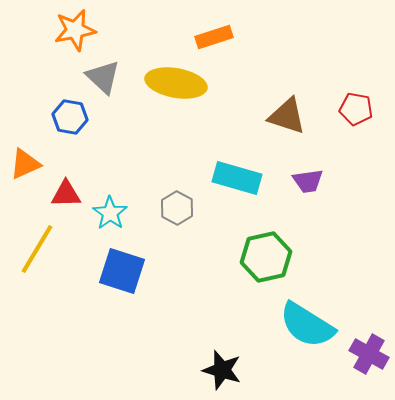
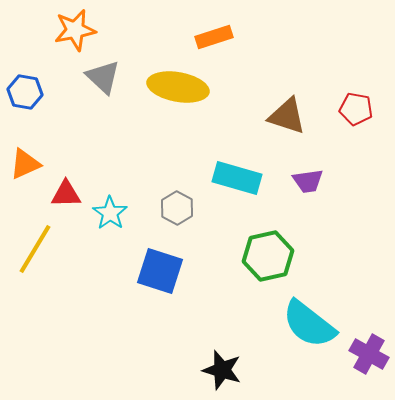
yellow ellipse: moved 2 px right, 4 px down
blue hexagon: moved 45 px left, 25 px up
yellow line: moved 2 px left
green hexagon: moved 2 px right, 1 px up
blue square: moved 38 px right
cyan semicircle: moved 2 px right, 1 px up; rotated 6 degrees clockwise
